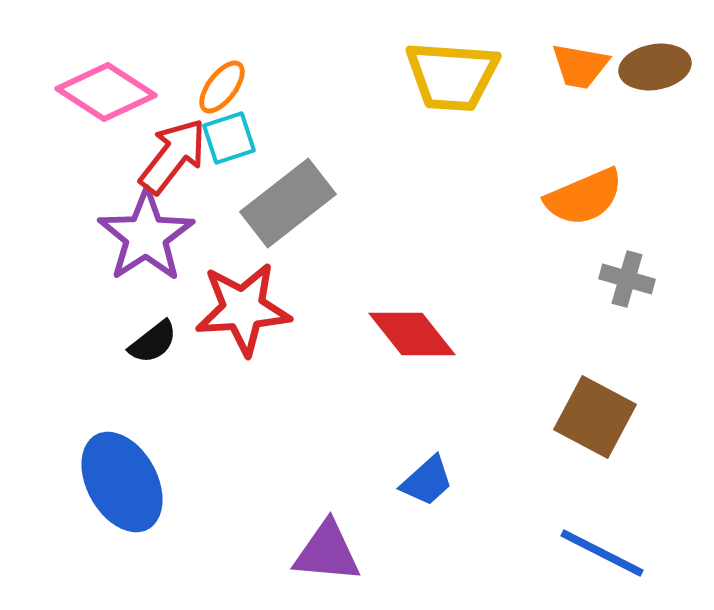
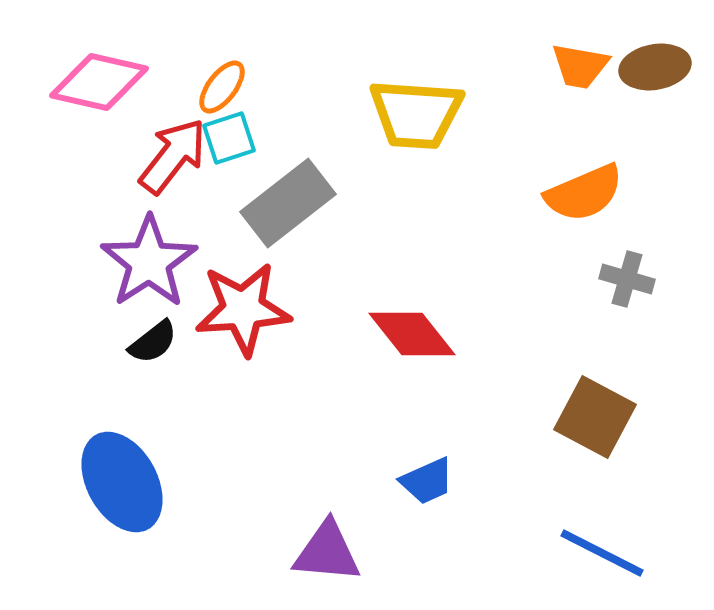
yellow trapezoid: moved 36 px left, 38 px down
pink diamond: moved 7 px left, 10 px up; rotated 20 degrees counterclockwise
orange semicircle: moved 4 px up
purple star: moved 3 px right, 26 px down
blue trapezoid: rotated 18 degrees clockwise
